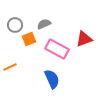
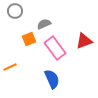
gray circle: moved 14 px up
red triangle: moved 2 px down
pink rectangle: moved 2 px left, 1 px up; rotated 25 degrees clockwise
